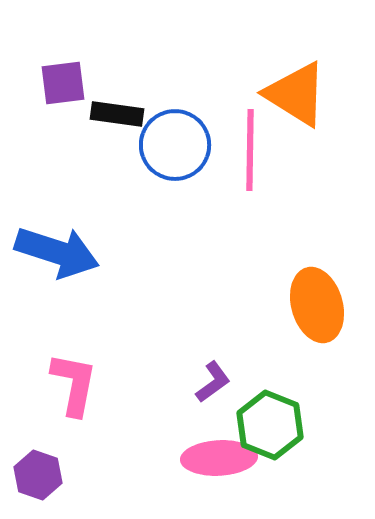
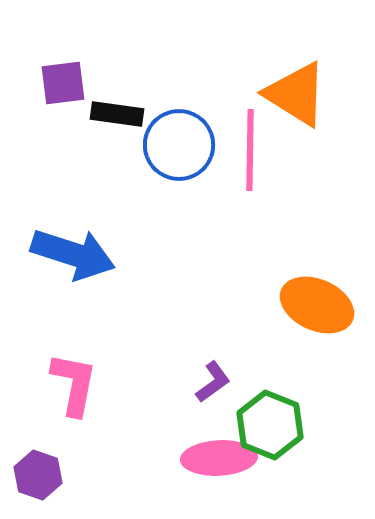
blue circle: moved 4 px right
blue arrow: moved 16 px right, 2 px down
orange ellipse: rotated 50 degrees counterclockwise
